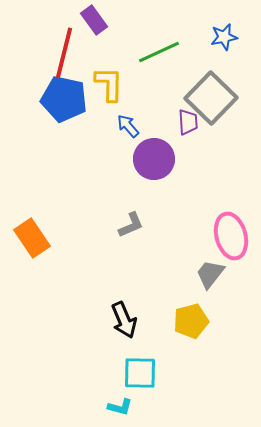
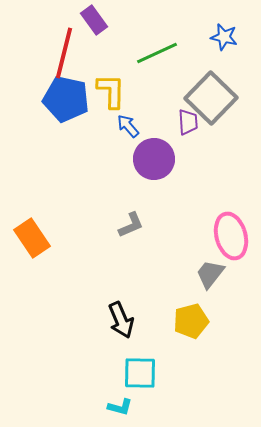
blue star: rotated 24 degrees clockwise
green line: moved 2 px left, 1 px down
yellow L-shape: moved 2 px right, 7 px down
blue pentagon: moved 2 px right
black arrow: moved 3 px left
